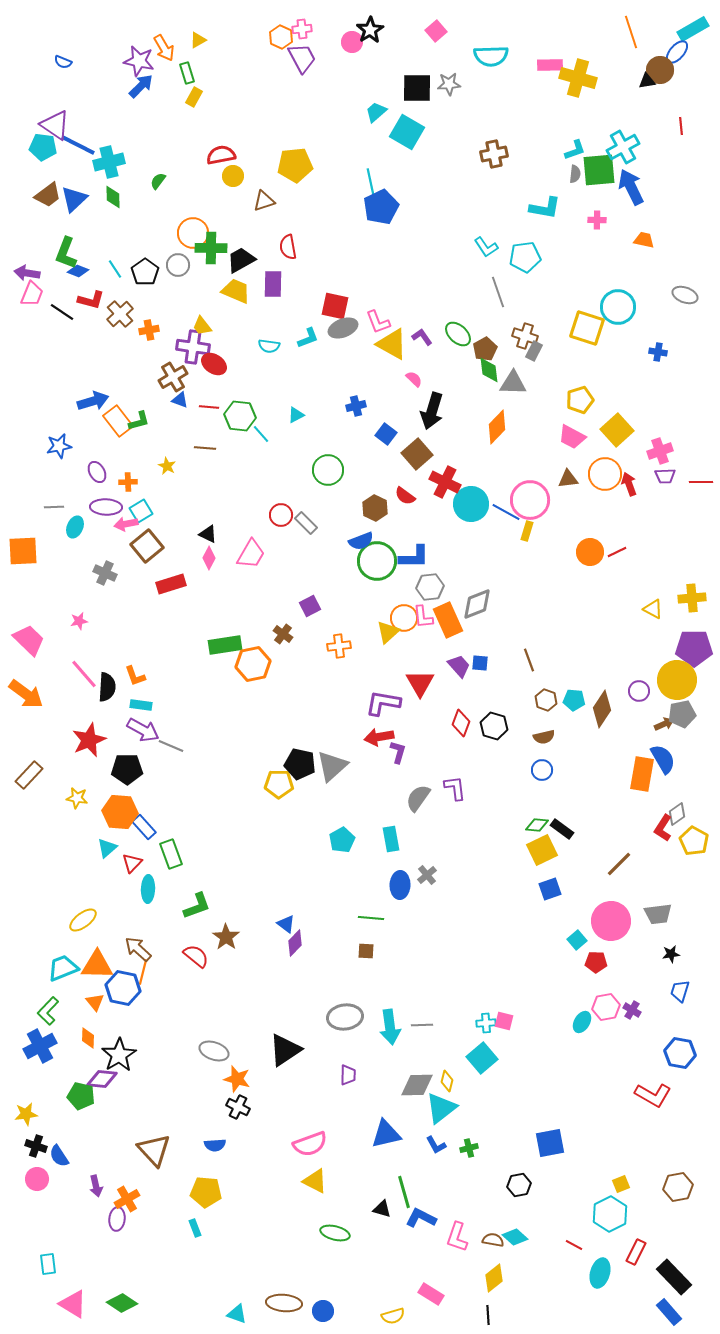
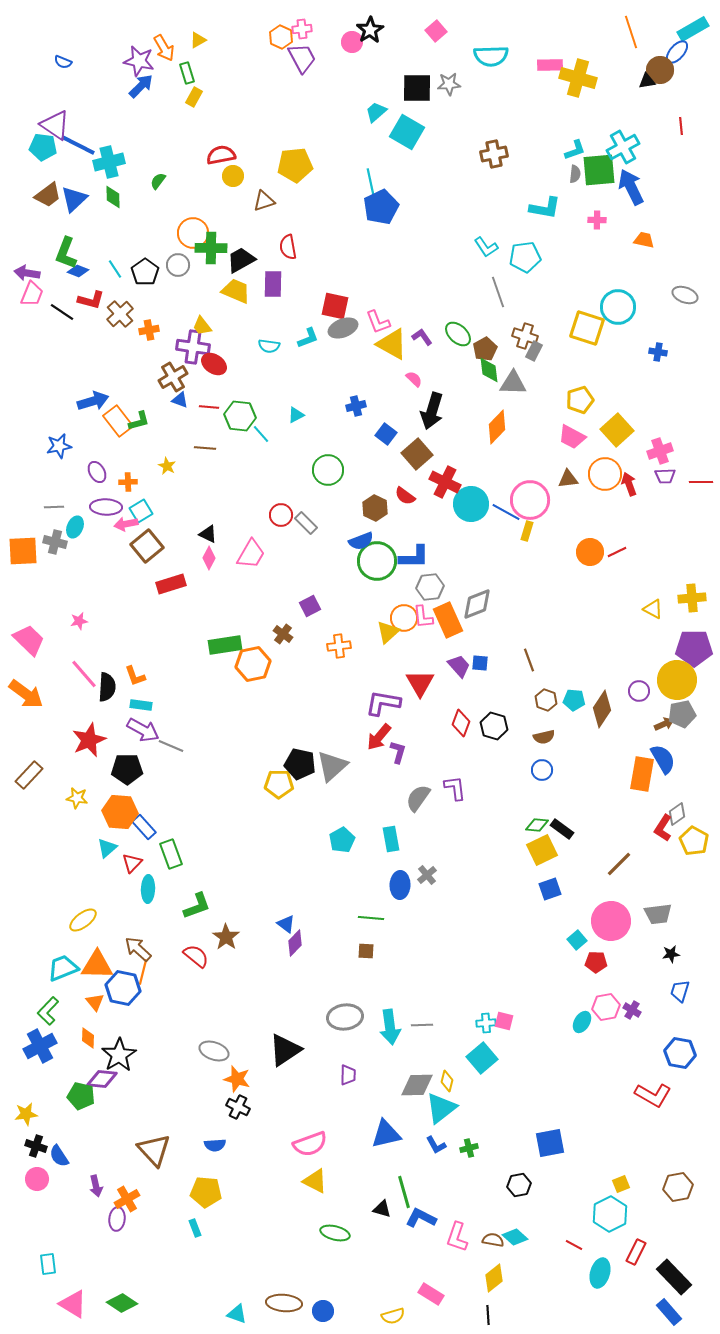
gray cross at (105, 573): moved 50 px left, 31 px up; rotated 10 degrees counterclockwise
red arrow at (379, 737): rotated 40 degrees counterclockwise
